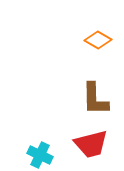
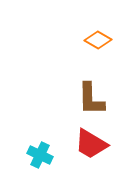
brown L-shape: moved 4 px left
red trapezoid: rotated 45 degrees clockwise
